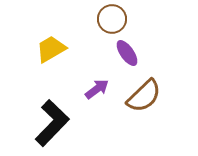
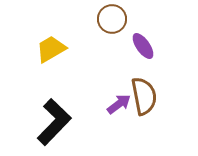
purple ellipse: moved 16 px right, 7 px up
purple arrow: moved 22 px right, 15 px down
brown semicircle: rotated 57 degrees counterclockwise
black L-shape: moved 2 px right, 1 px up
